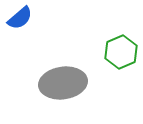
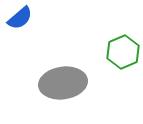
green hexagon: moved 2 px right
